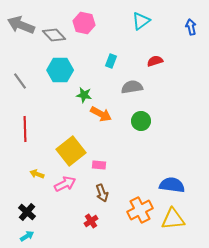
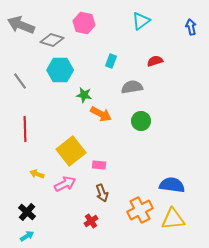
gray diamond: moved 2 px left, 5 px down; rotated 30 degrees counterclockwise
